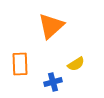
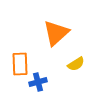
orange triangle: moved 5 px right, 7 px down
blue cross: moved 15 px left
